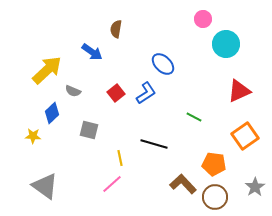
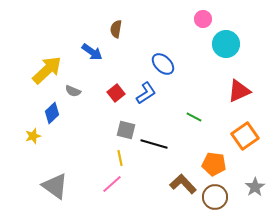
gray square: moved 37 px right
yellow star: rotated 21 degrees counterclockwise
gray triangle: moved 10 px right
